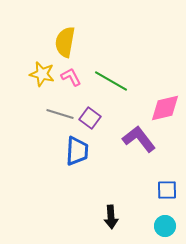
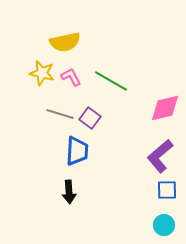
yellow semicircle: rotated 112 degrees counterclockwise
yellow star: moved 1 px up
purple L-shape: moved 21 px right, 17 px down; rotated 92 degrees counterclockwise
black arrow: moved 42 px left, 25 px up
cyan circle: moved 1 px left, 1 px up
